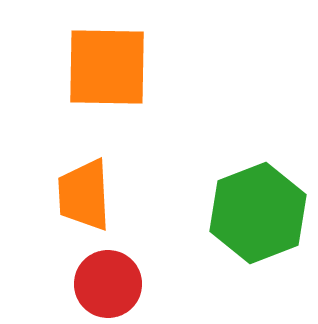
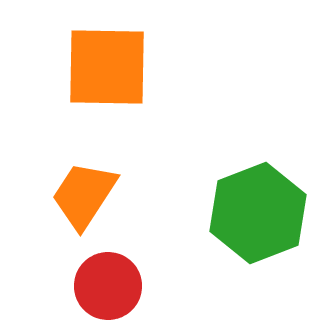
orange trapezoid: rotated 36 degrees clockwise
red circle: moved 2 px down
